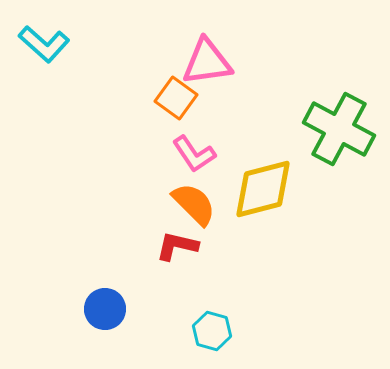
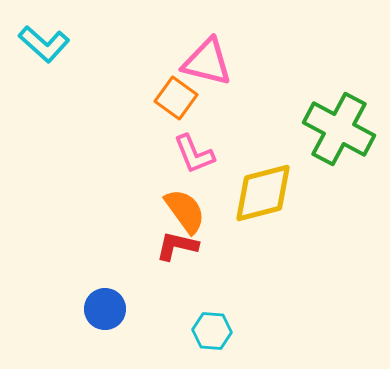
pink triangle: rotated 22 degrees clockwise
pink L-shape: rotated 12 degrees clockwise
yellow diamond: moved 4 px down
orange semicircle: moved 9 px left, 7 px down; rotated 9 degrees clockwise
cyan hexagon: rotated 12 degrees counterclockwise
